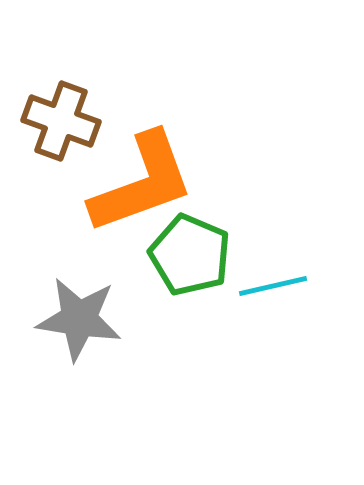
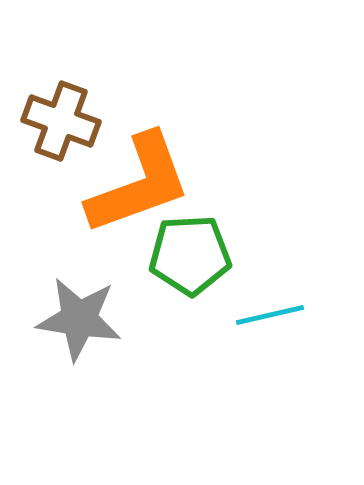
orange L-shape: moved 3 px left, 1 px down
green pentagon: rotated 26 degrees counterclockwise
cyan line: moved 3 px left, 29 px down
